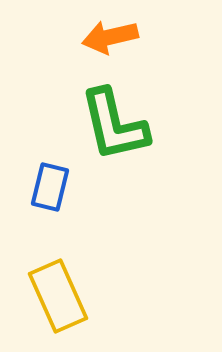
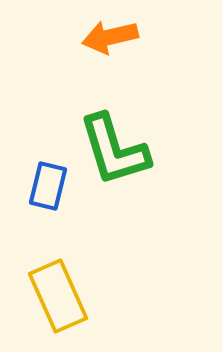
green L-shape: moved 25 px down; rotated 4 degrees counterclockwise
blue rectangle: moved 2 px left, 1 px up
